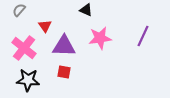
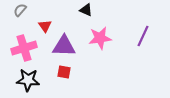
gray semicircle: moved 1 px right
pink cross: rotated 35 degrees clockwise
